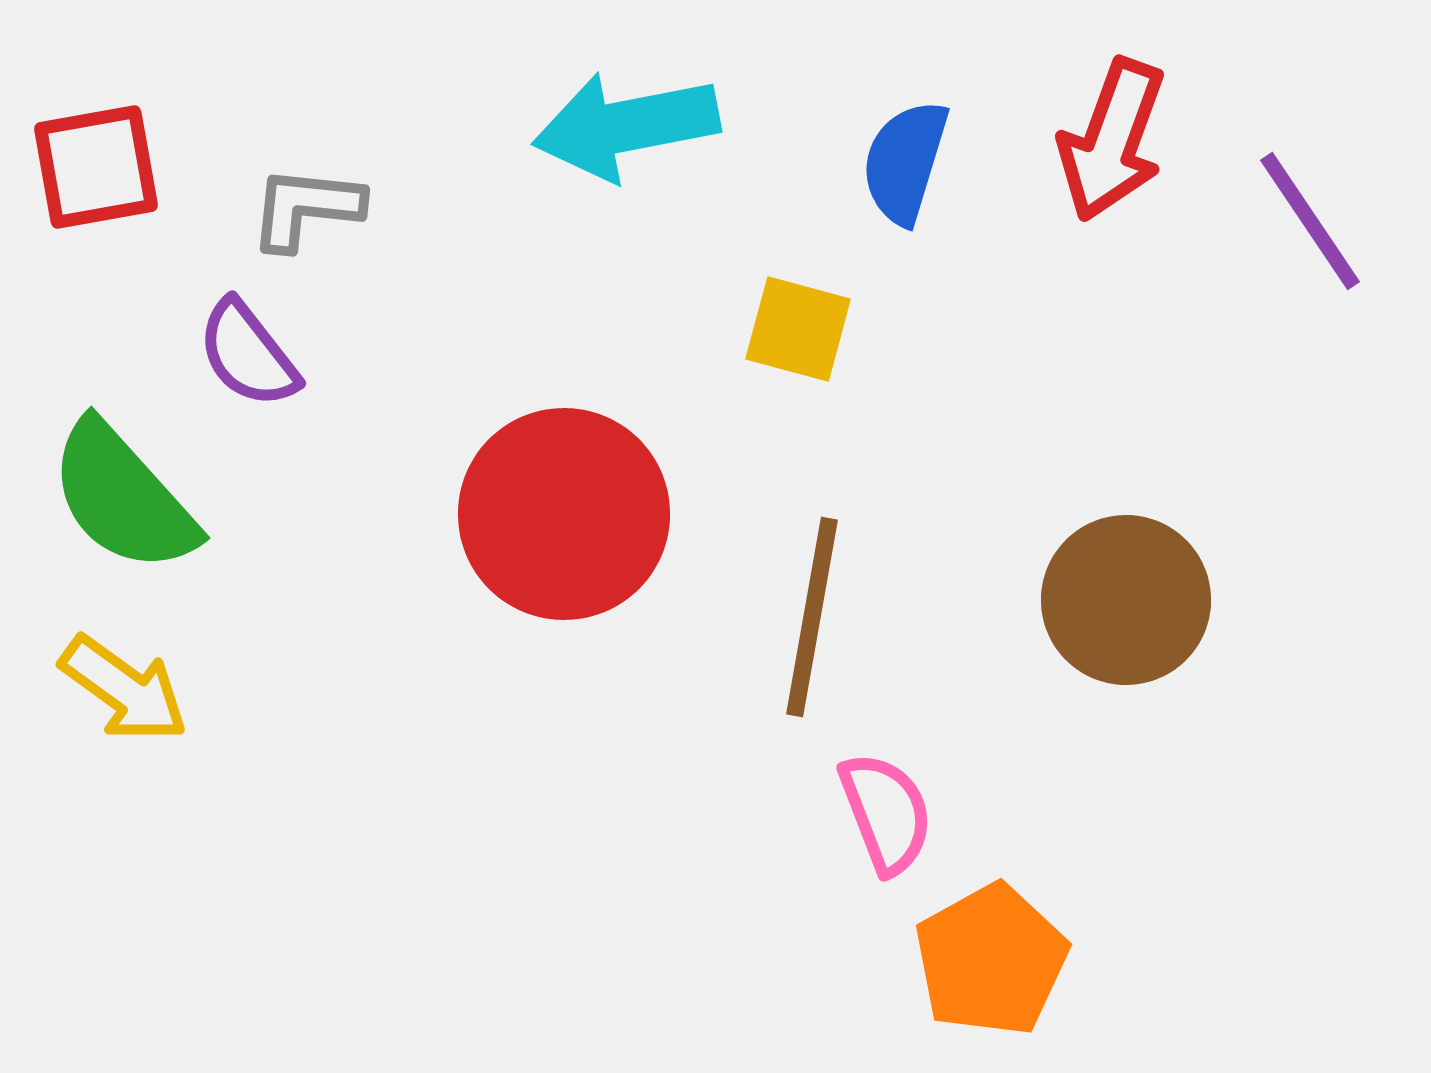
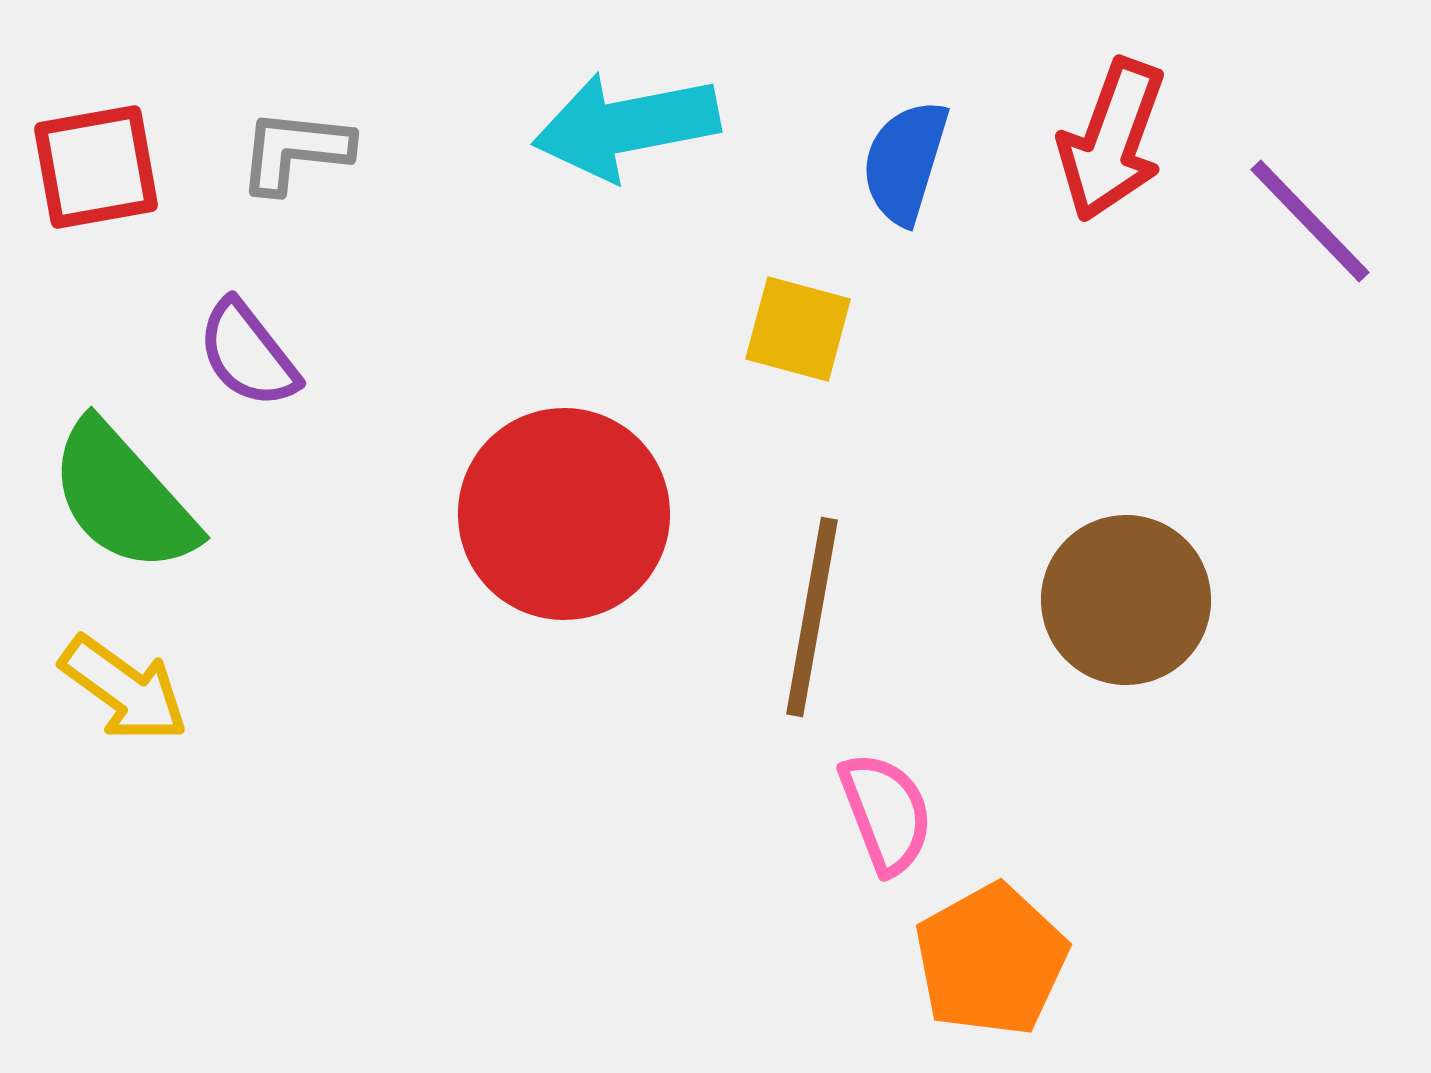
gray L-shape: moved 11 px left, 57 px up
purple line: rotated 10 degrees counterclockwise
